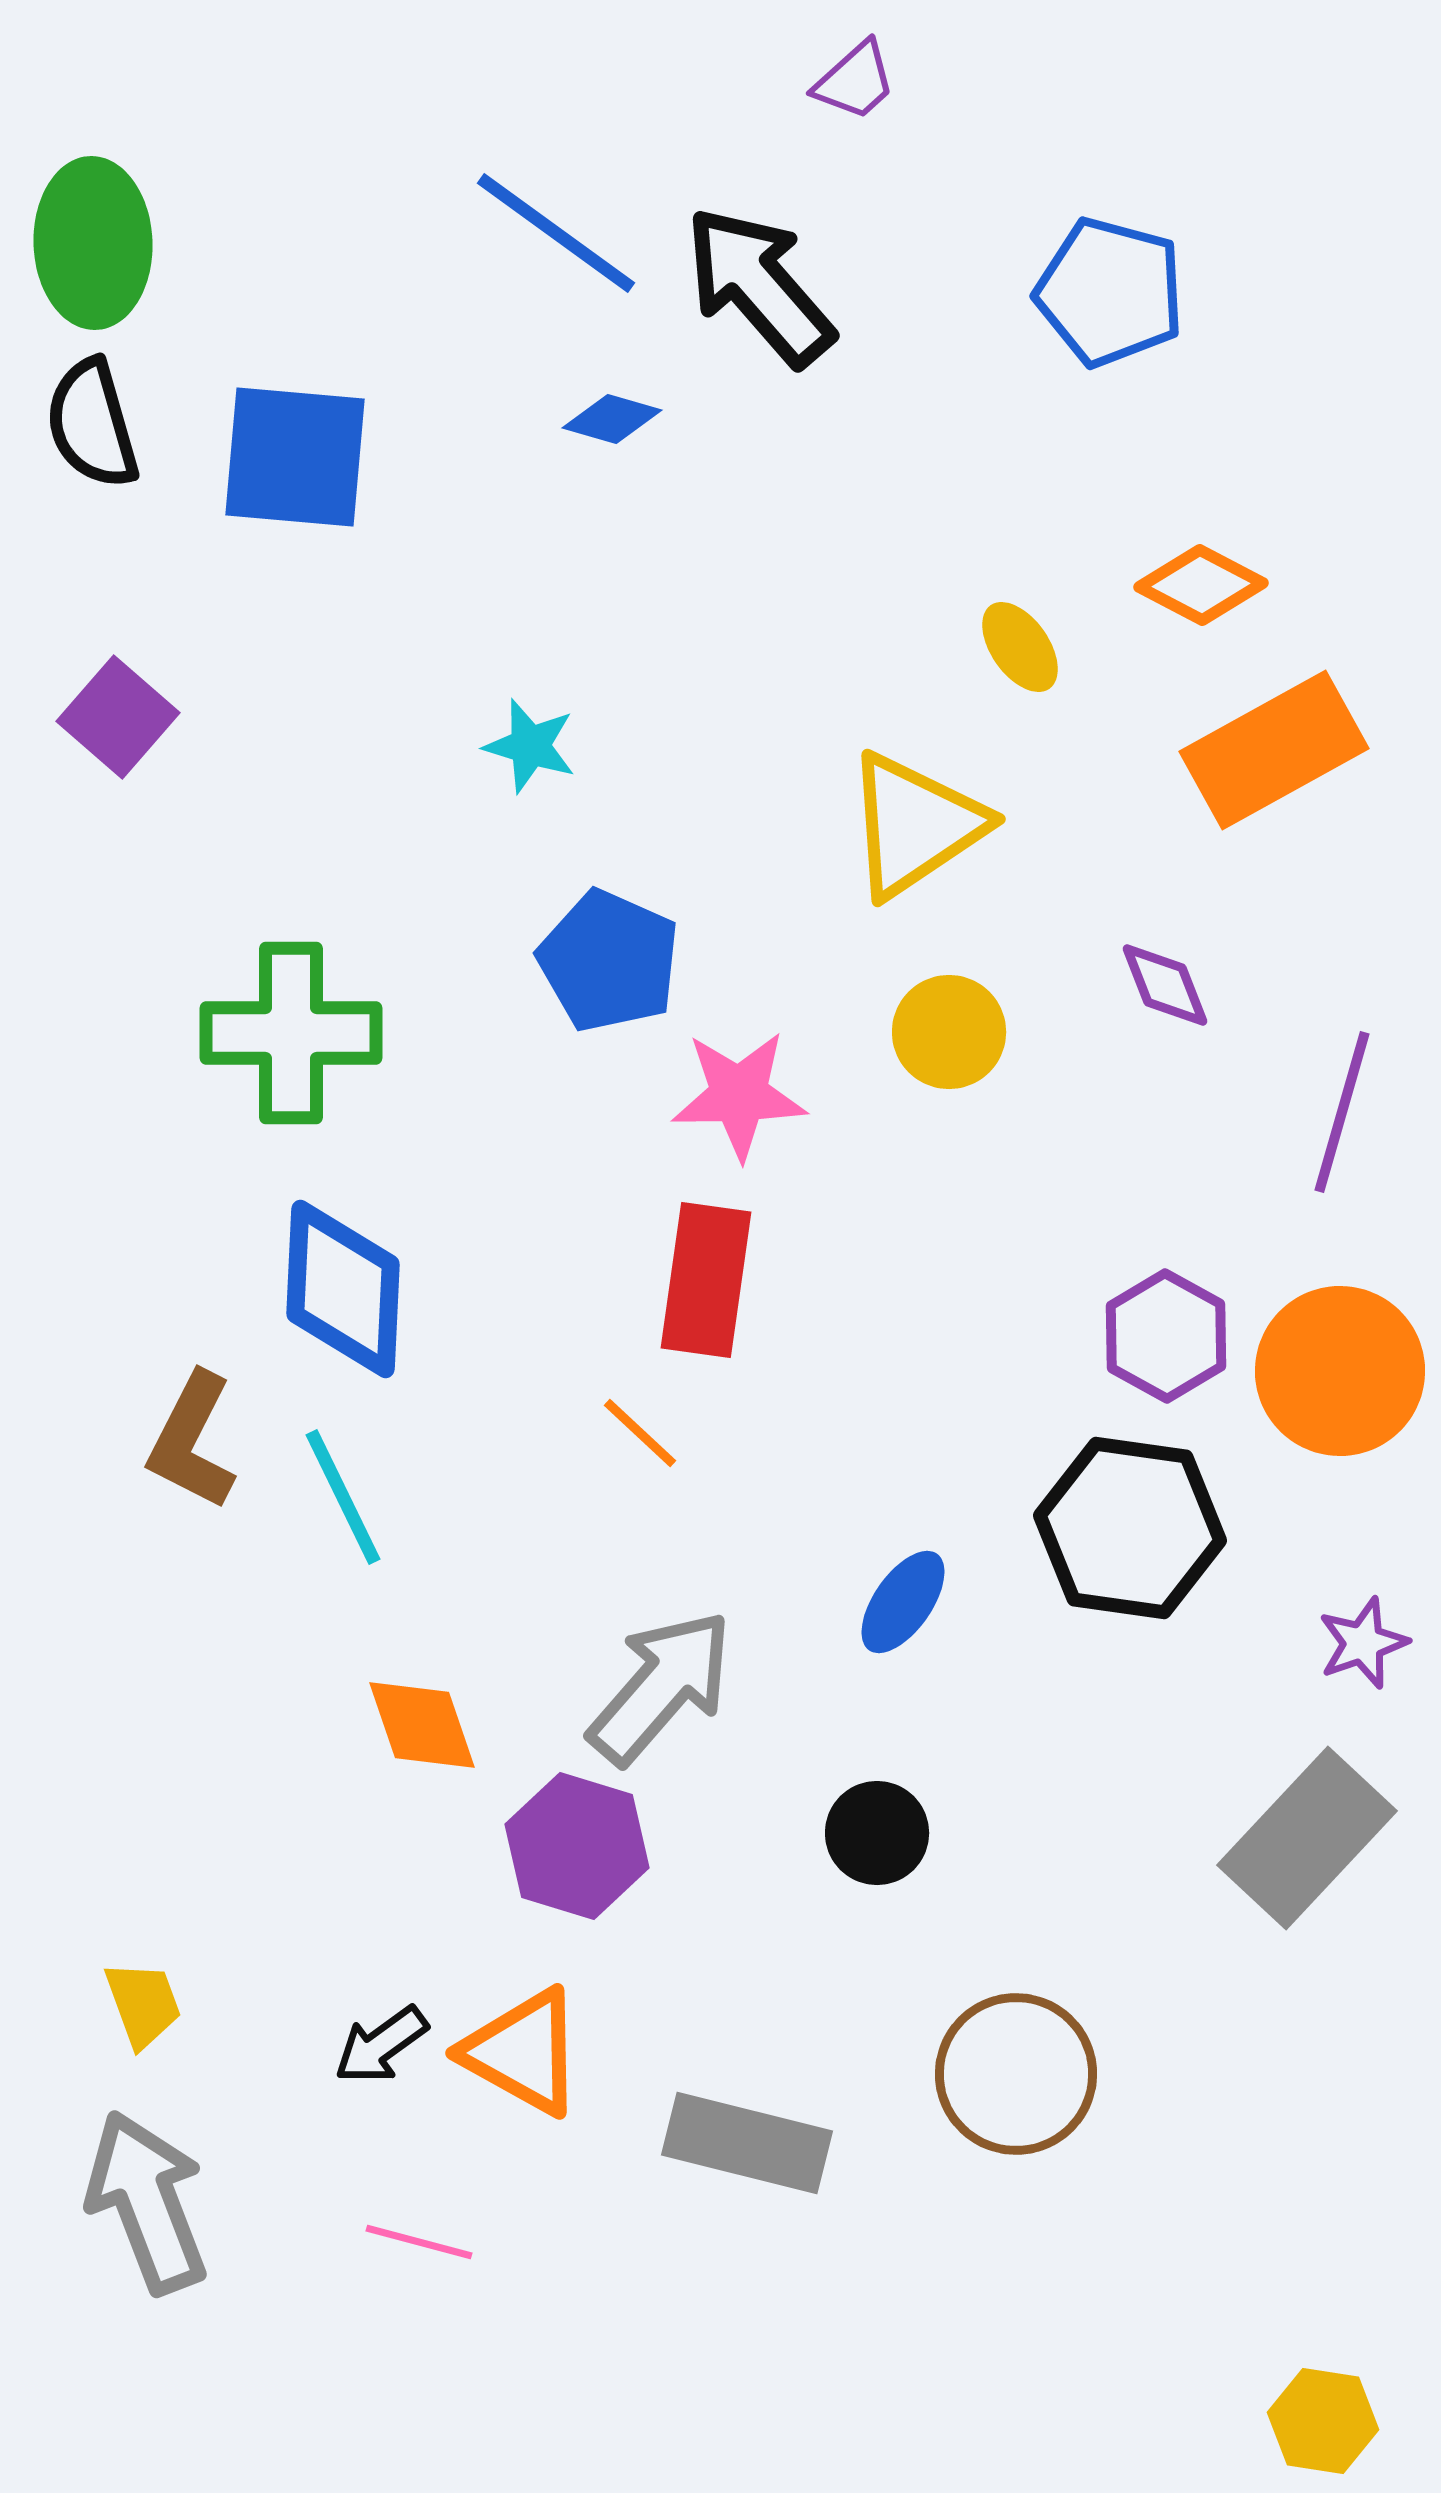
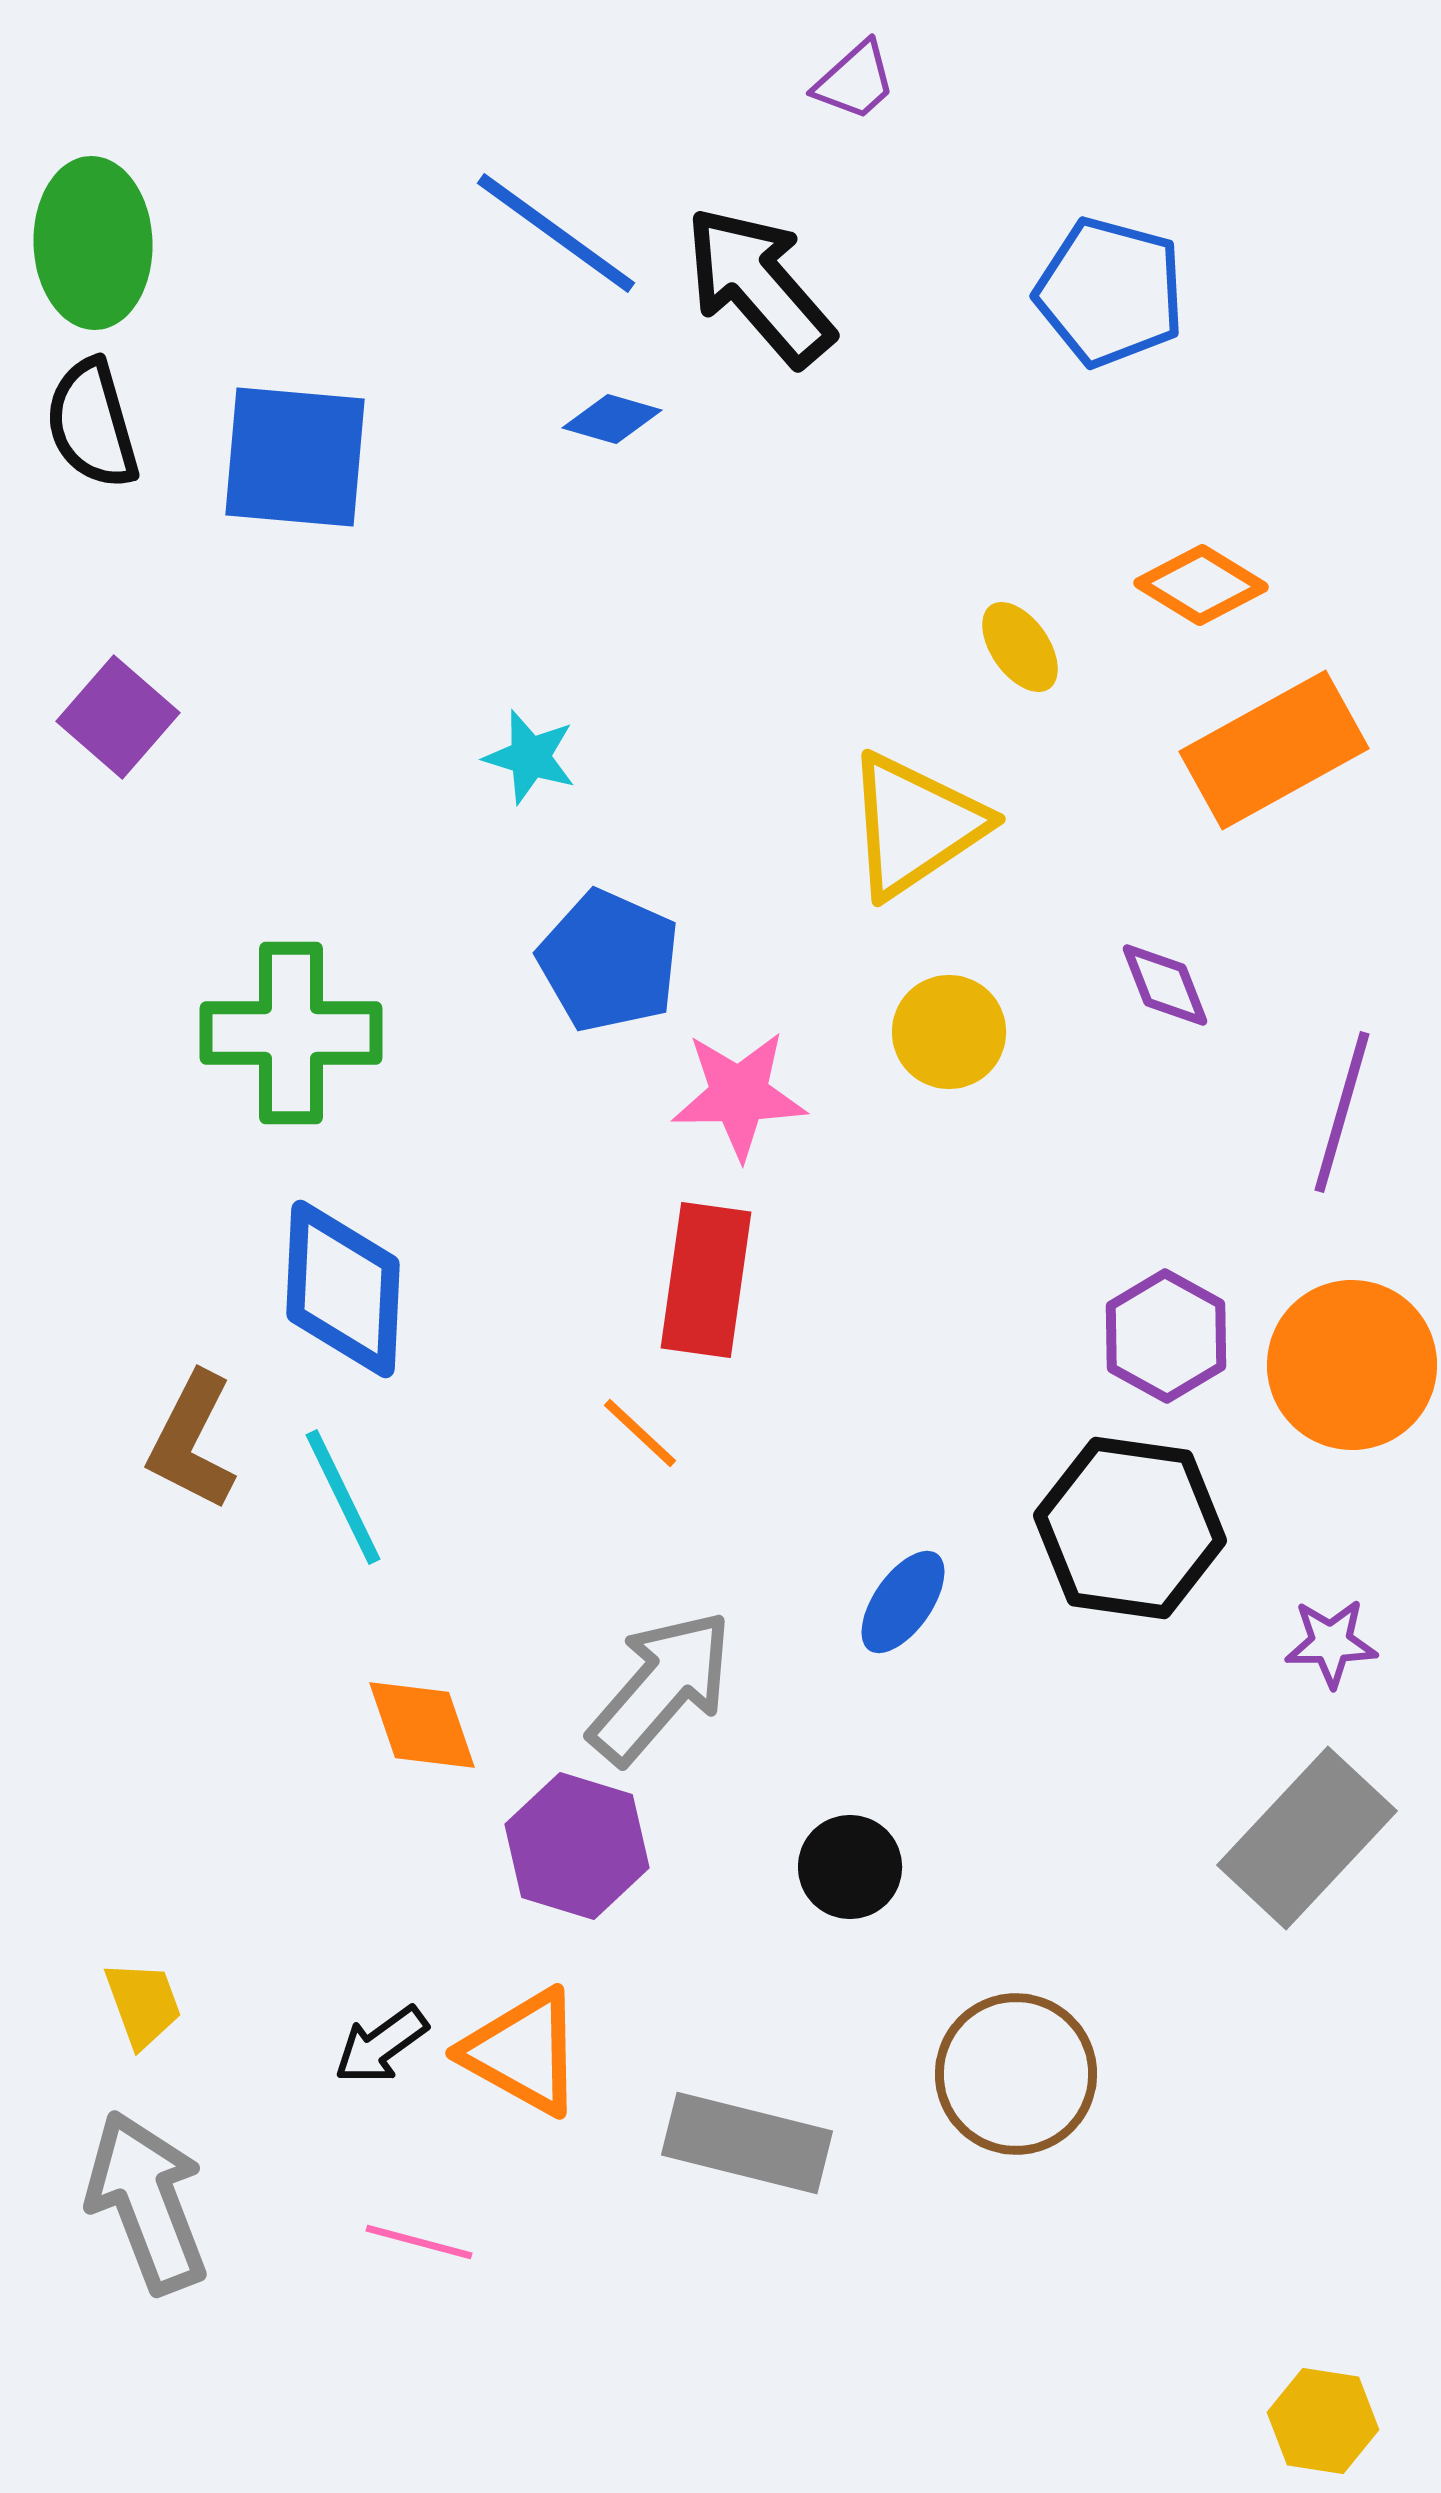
orange diamond at (1201, 585): rotated 4 degrees clockwise
cyan star at (530, 746): moved 11 px down
orange circle at (1340, 1371): moved 12 px right, 6 px up
purple star at (1363, 1643): moved 32 px left; rotated 18 degrees clockwise
black circle at (877, 1833): moved 27 px left, 34 px down
